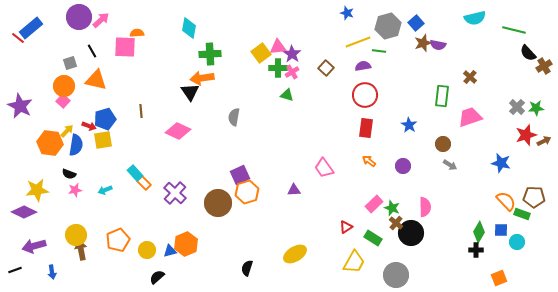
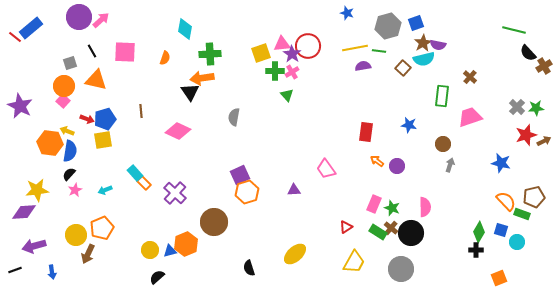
cyan semicircle at (475, 18): moved 51 px left, 41 px down
blue square at (416, 23): rotated 21 degrees clockwise
cyan diamond at (189, 28): moved 4 px left, 1 px down
orange semicircle at (137, 33): moved 28 px right, 25 px down; rotated 112 degrees clockwise
red line at (18, 38): moved 3 px left, 1 px up
yellow line at (358, 42): moved 3 px left, 6 px down; rotated 10 degrees clockwise
brown star at (423, 43): rotated 12 degrees counterclockwise
pink square at (125, 47): moved 5 px down
pink triangle at (278, 47): moved 4 px right, 3 px up
yellow square at (261, 53): rotated 18 degrees clockwise
green cross at (278, 68): moved 3 px left, 3 px down
brown square at (326, 68): moved 77 px right
green triangle at (287, 95): rotated 32 degrees clockwise
red circle at (365, 95): moved 57 px left, 49 px up
blue star at (409, 125): rotated 21 degrees counterclockwise
red arrow at (89, 126): moved 2 px left, 7 px up
red rectangle at (366, 128): moved 4 px down
yellow arrow at (67, 131): rotated 112 degrees counterclockwise
blue semicircle at (76, 145): moved 6 px left, 6 px down
orange arrow at (369, 161): moved 8 px right
gray arrow at (450, 165): rotated 104 degrees counterclockwise
purple circle at (403, 166): moved 6 px left
pink trapezoid at (324, 168): moved 2 px right, 1 px down
black semicircle at (69, 174): rotated 112 degrees clockwise
pink star at (75, 190): rotated 16 degrees counterclockwise
brown pentagon at (534, 197): rotated 15 degrees counterclockwise
brown circle at (218, 203): moved 4 px left, 19 px down
pink rectangle at (374, 204): rotated 24 degrees counterclockwise
purple diamond at (24, 212): rotated 30 degrees counterclockwise
brown cross at (396, 223): moved 5 px left, 5 px down
blue square at (501, 230): rotated 16 degrees clockwise
green rectangle at (373, 238): moved 5 px right, 6 px up
orange pentagon at (118, 240): moved 16 px left, 12 px up
brown arrow at (81, 250): moved 7 px right, 4 px down; rotated 144 degrees counterclockwise
yellow circle at (147, 250): moved 3 px right
yellow ellipse at (295, 254): rotated 10 degrees counterclockwise
black semicircle at (247, 268): moved 2 px right; rotated 35 degrees counterclockwise
gray circle at (396, 275): moved 5 px right, 6 px up
